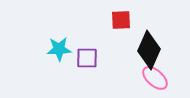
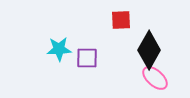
black diamond: rotated 6 degrees clockwise
